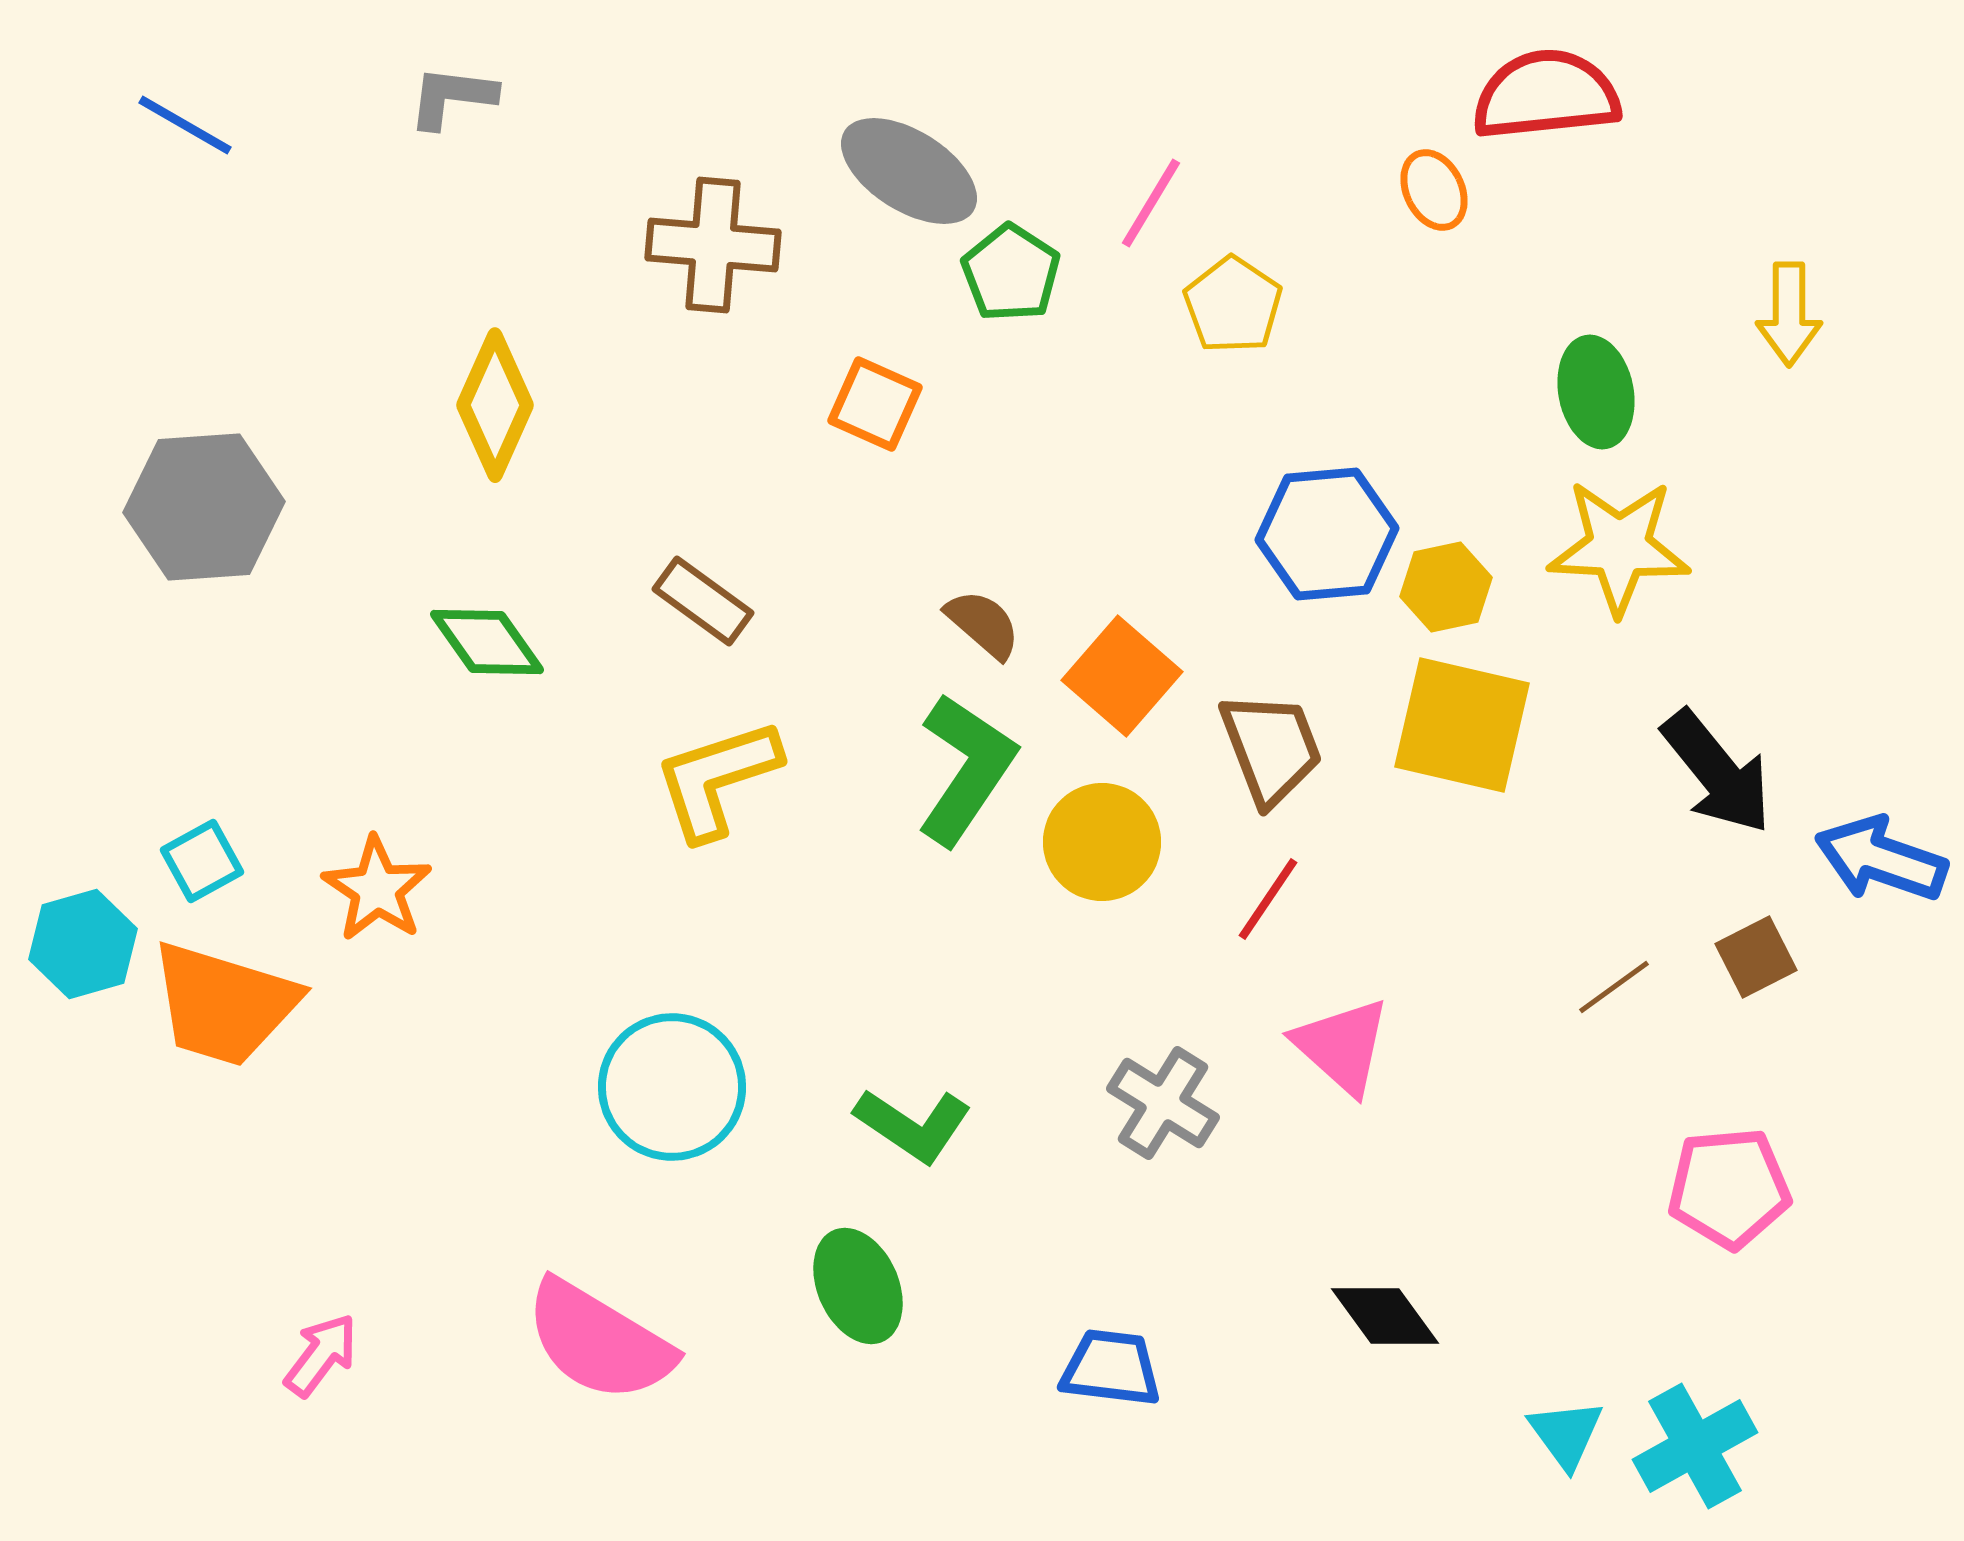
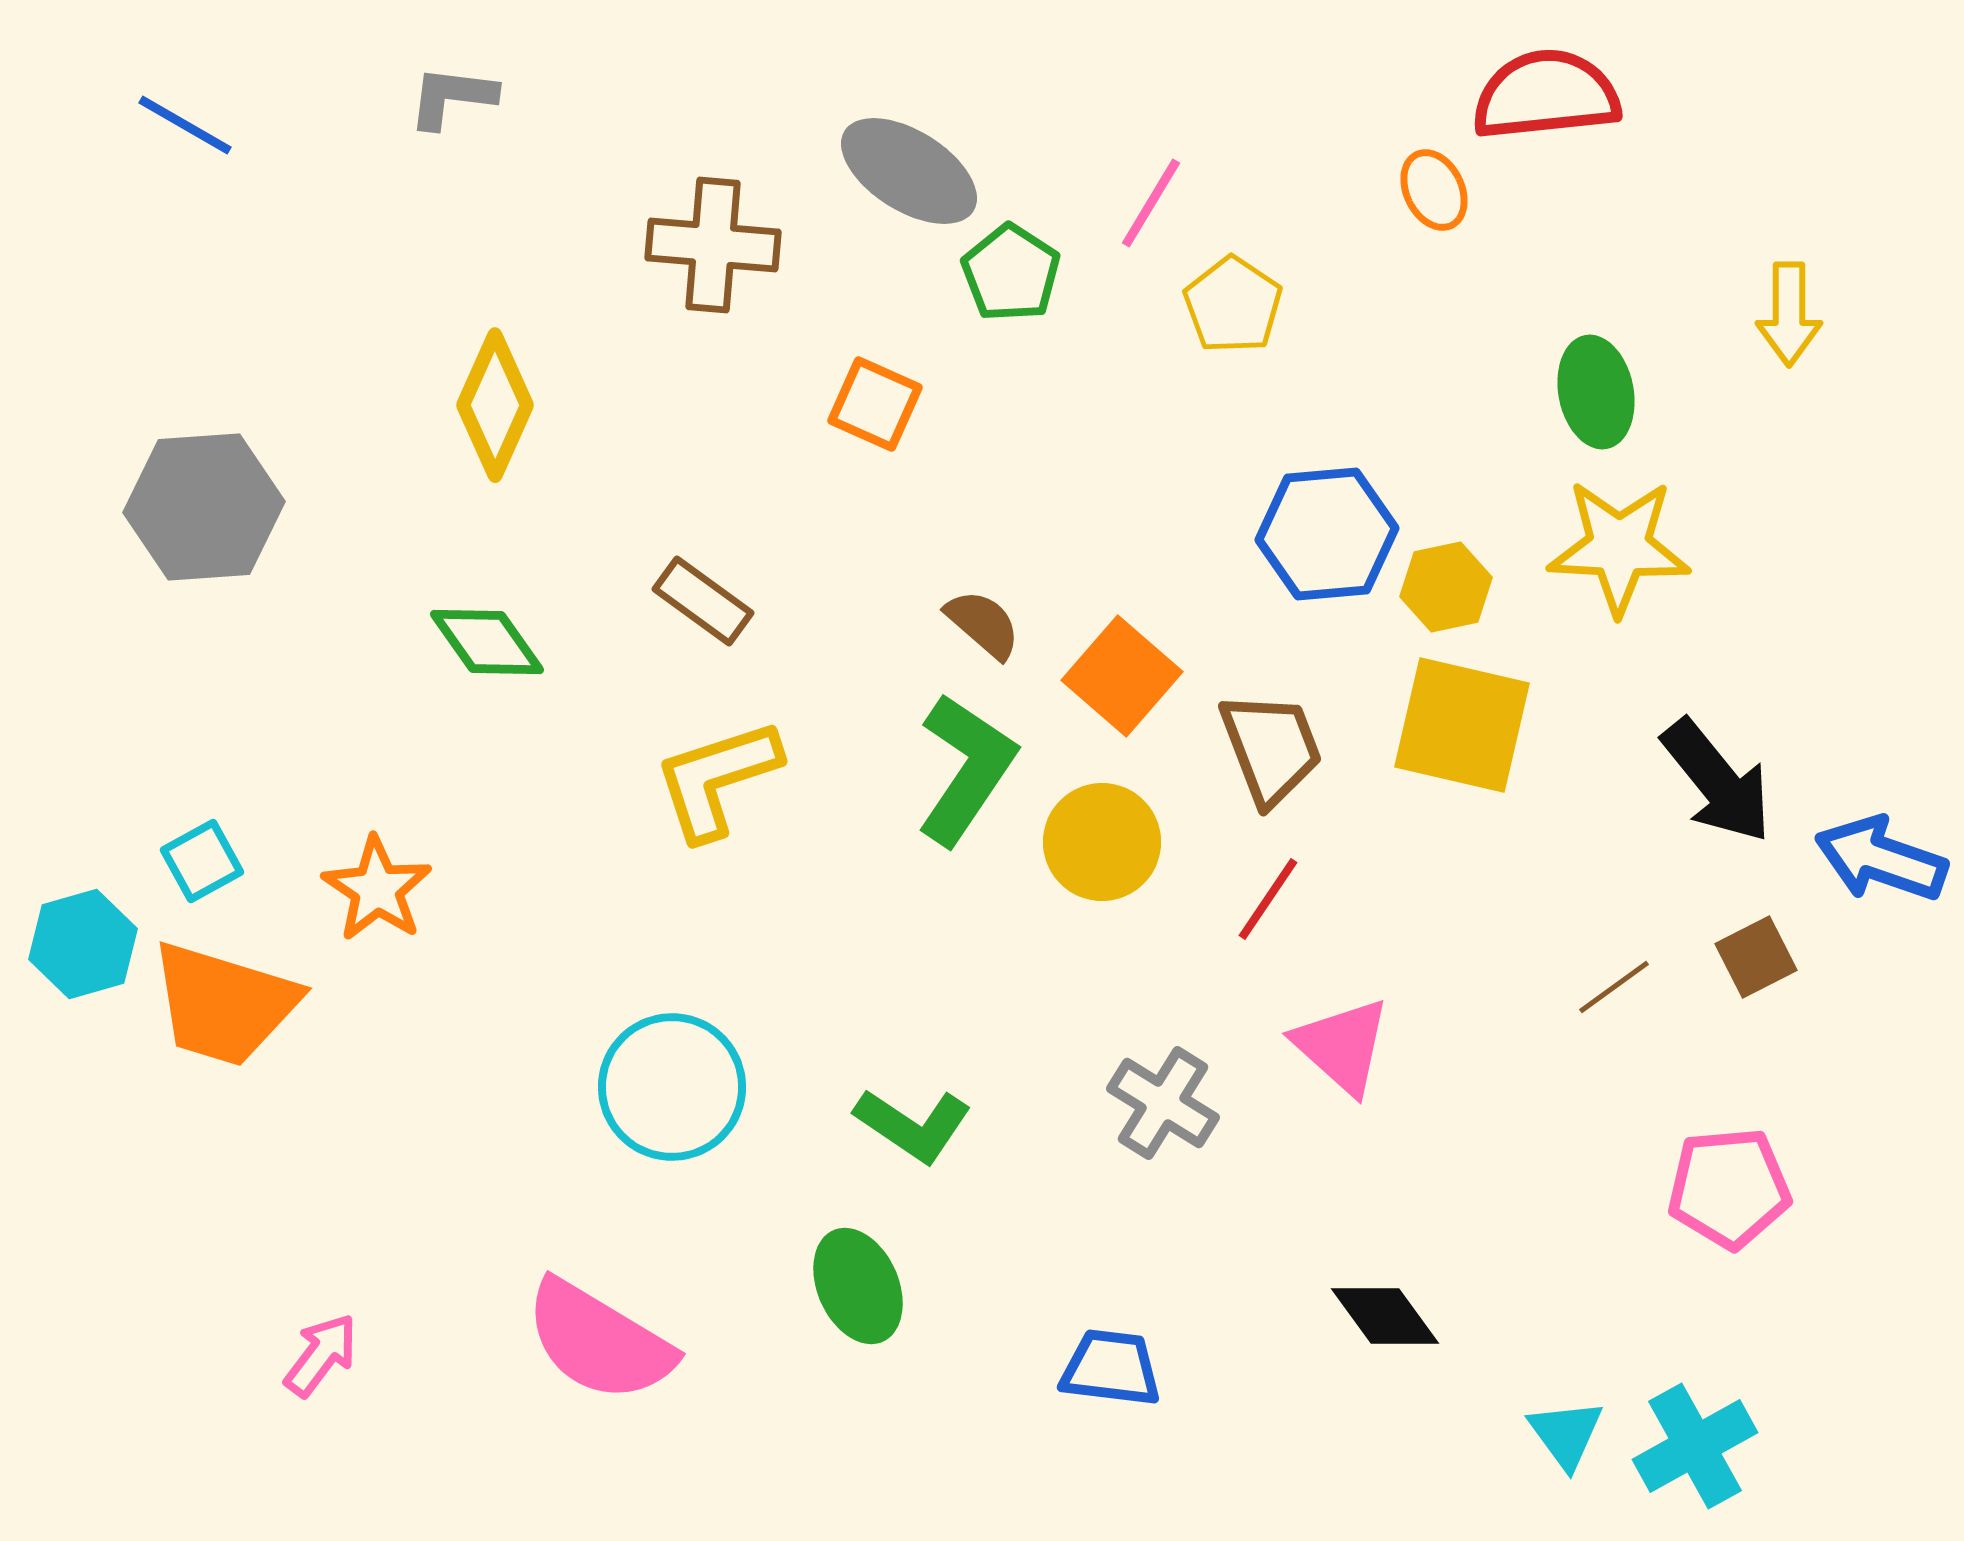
black arrow at (1717, 772): moved 9 px down
